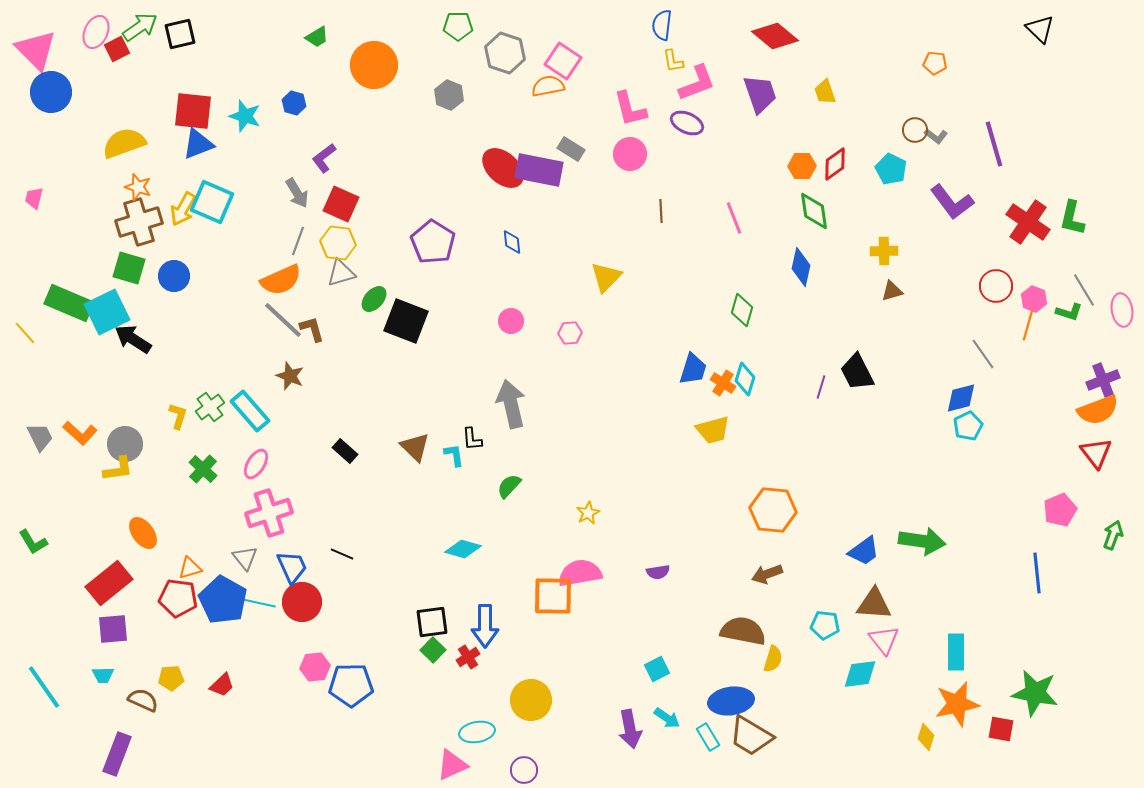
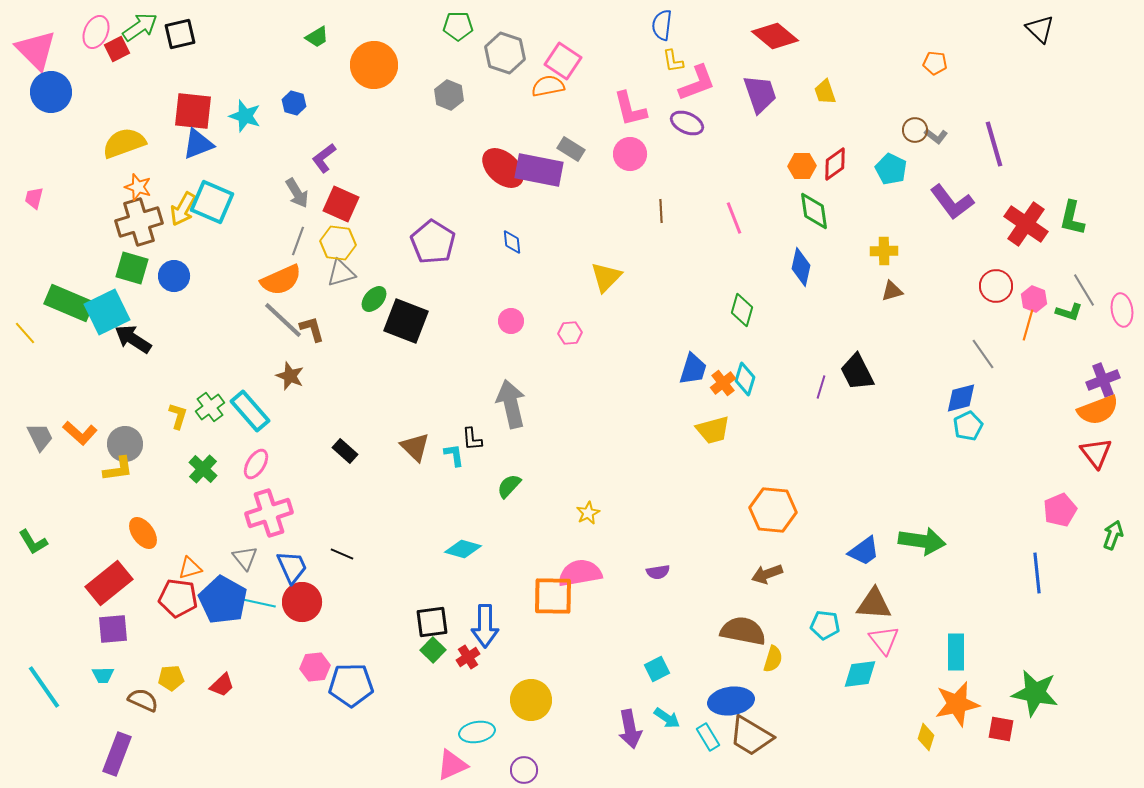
red cross at (1028, 222): moved 2 px left, 2 px down
green square at (129, 268): moved 3 px right
orange cross at (723, 383): rotated 20 degrees clockwise
